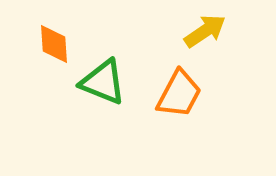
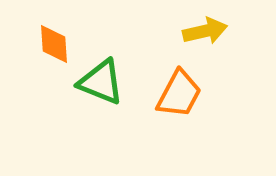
yellow arrow: rotated 21 degrees clockwise
green triangle: moved 2 px left
